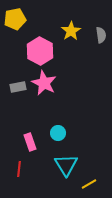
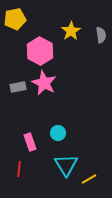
yellow line: moved 5 px up
